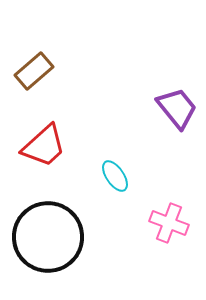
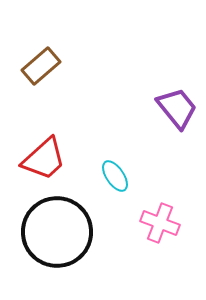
brown rectangle: moved 7 px right, 5 px up
red trapezoid: moved 13 px down
pink cross: moved 9 px left
black circle: moved 9 px right, 5 px up
